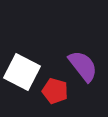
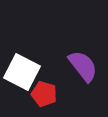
red pentagon: moved 11 px left, 3 px down
